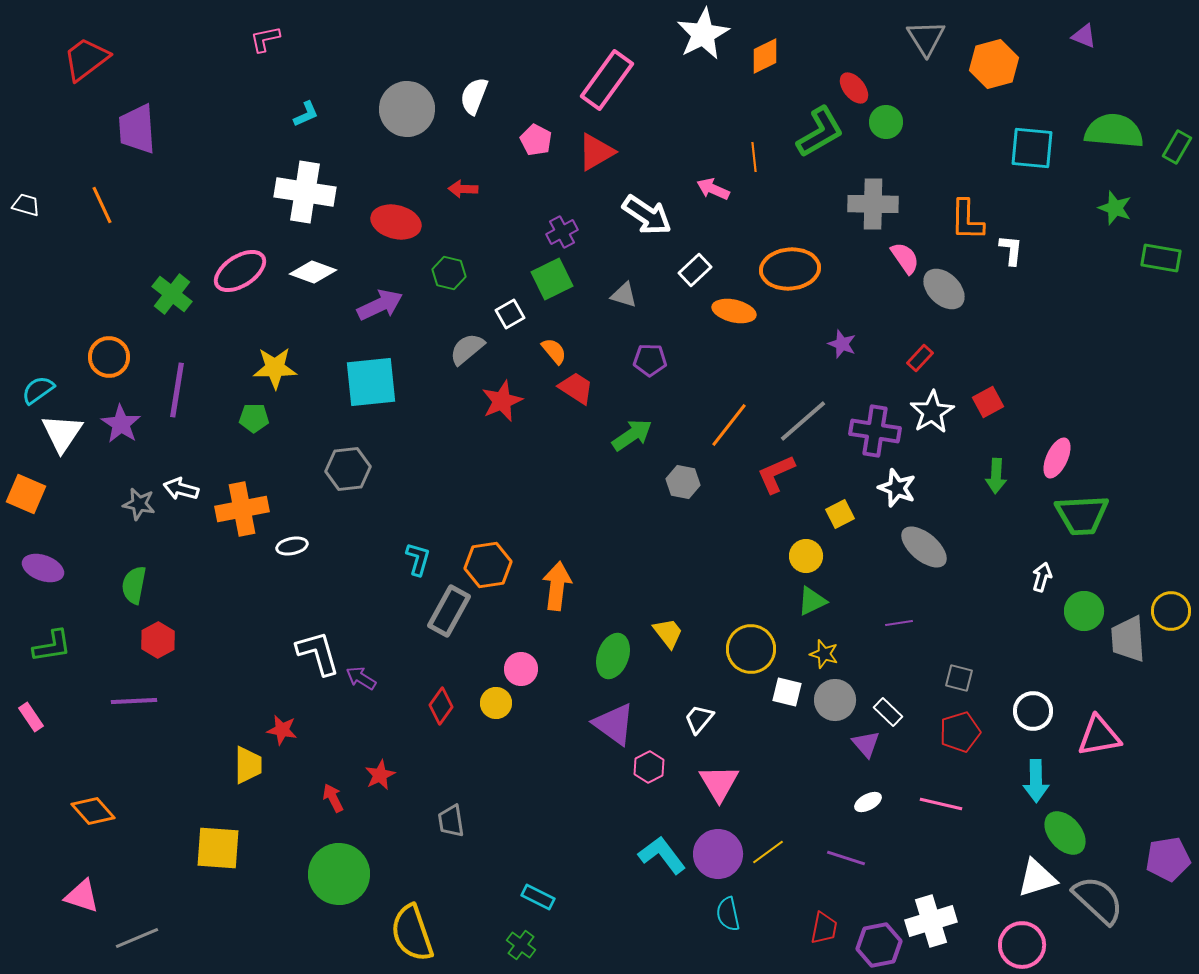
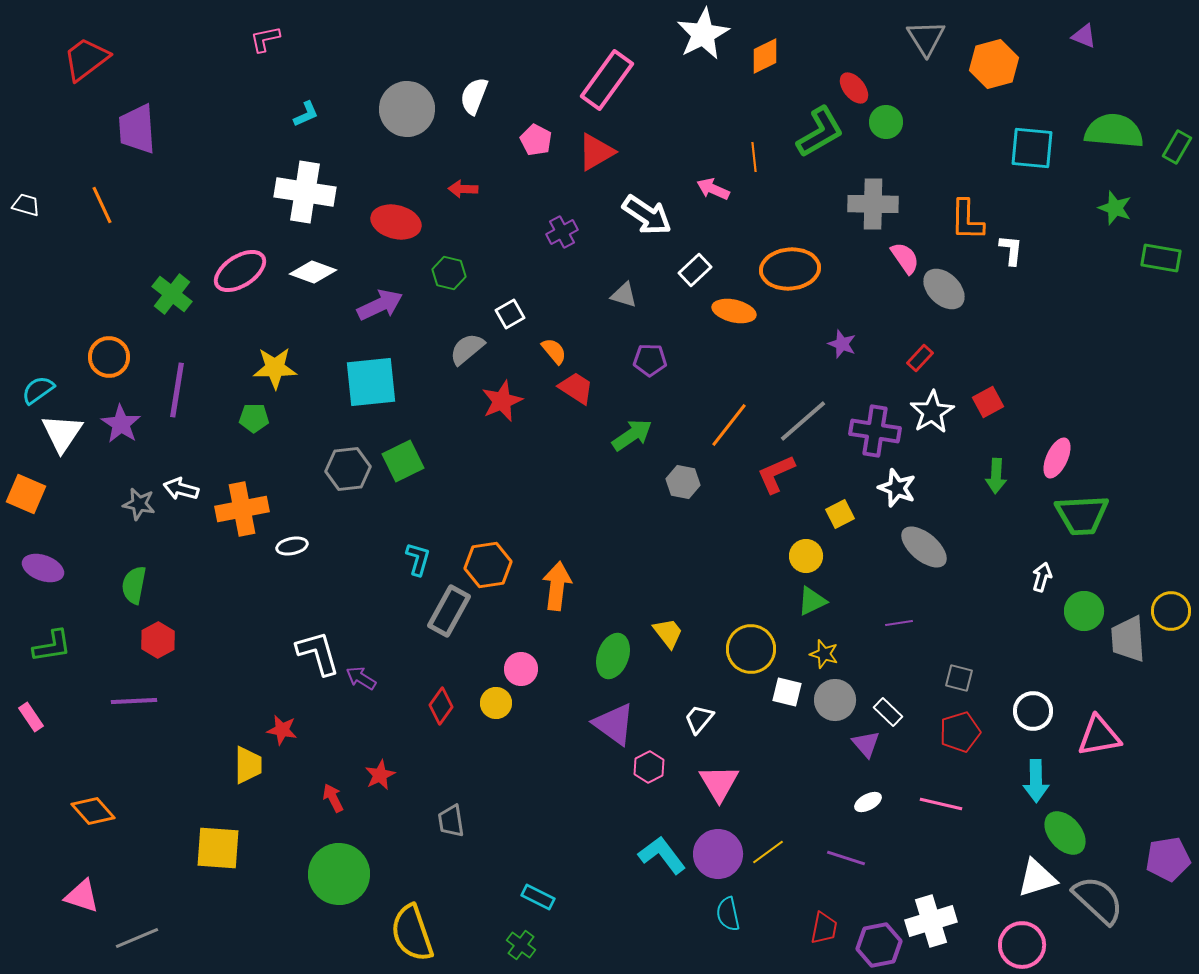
green square at (552, 279): moved 149 px left, 182 px down
